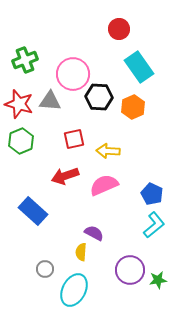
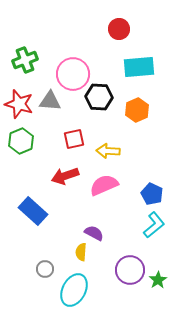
cyan rectangle: rotated 60 degrees counterclockwise
orange hexagon: moved 4 px right, 3 px down
green star: rotated 24 degrees counterclockwise
